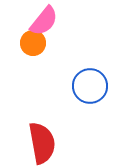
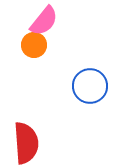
orange circle: moved 1 px right, 2 px down
red semicircle: moved 16 px left; rotated 6 degrees clockwise
